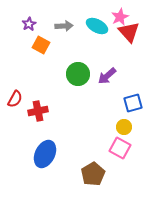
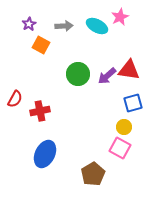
red triangle: moved 38 px down; rotated 40 degrees counterclockwise
red cross: moved 2 px right
